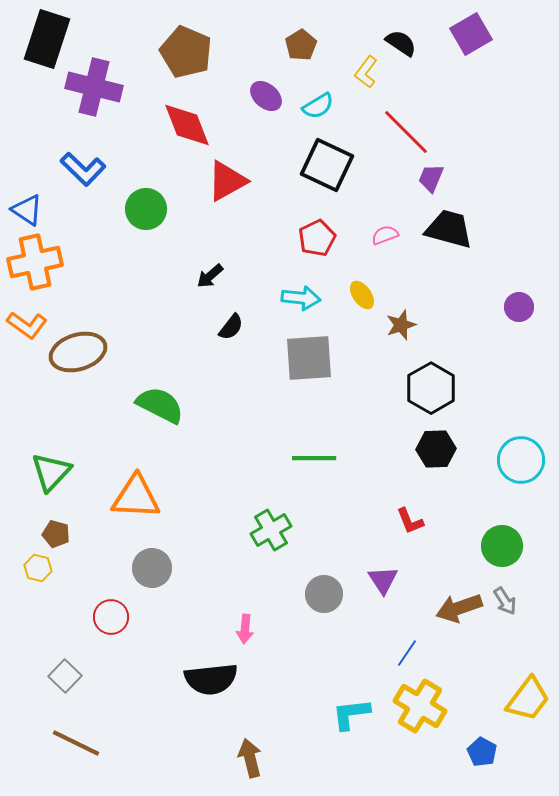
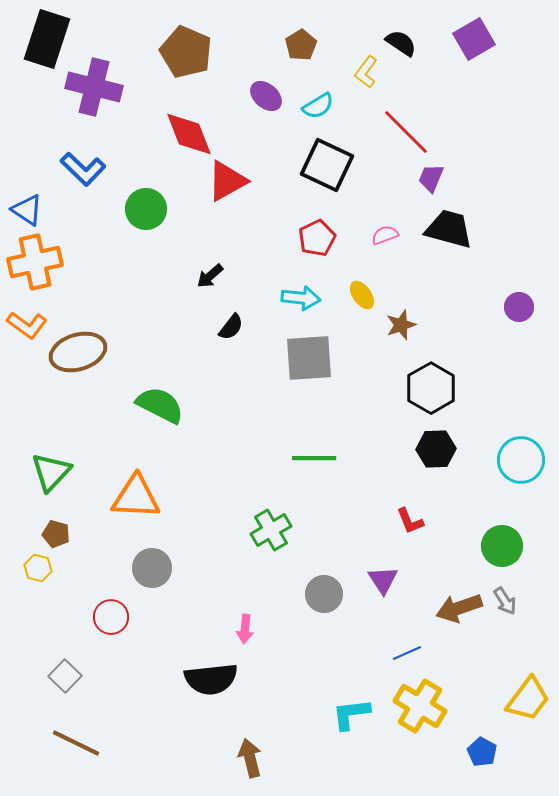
purple square at (471, 34): moved 3 px right, 5 px down
red diamond at (187, 125): moved 2 px right, 9 px down
blue line at (407, 653): rotated 32 degrees clockwise
